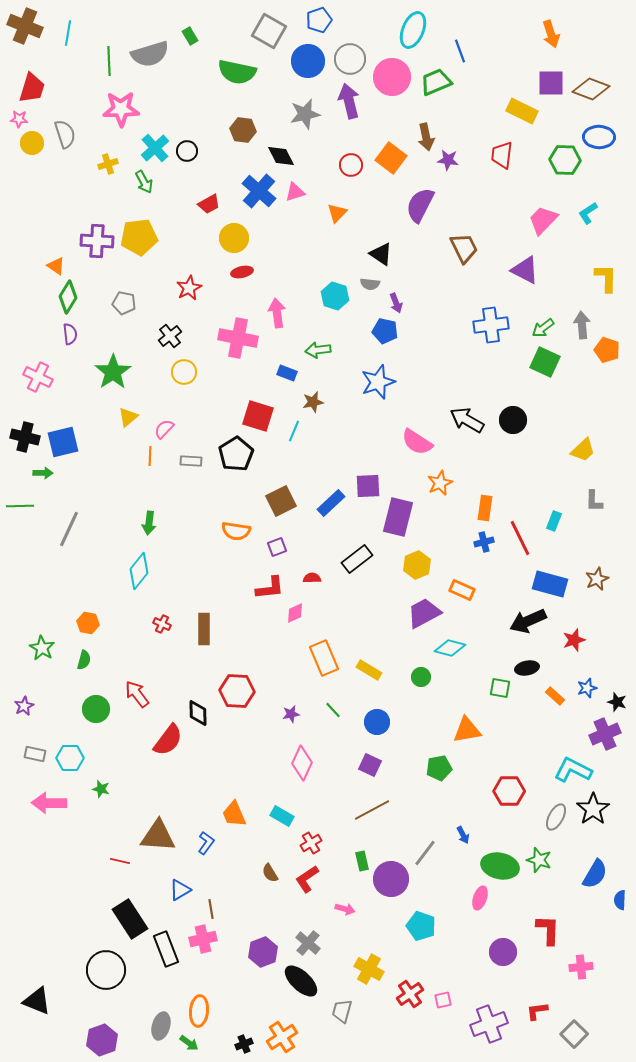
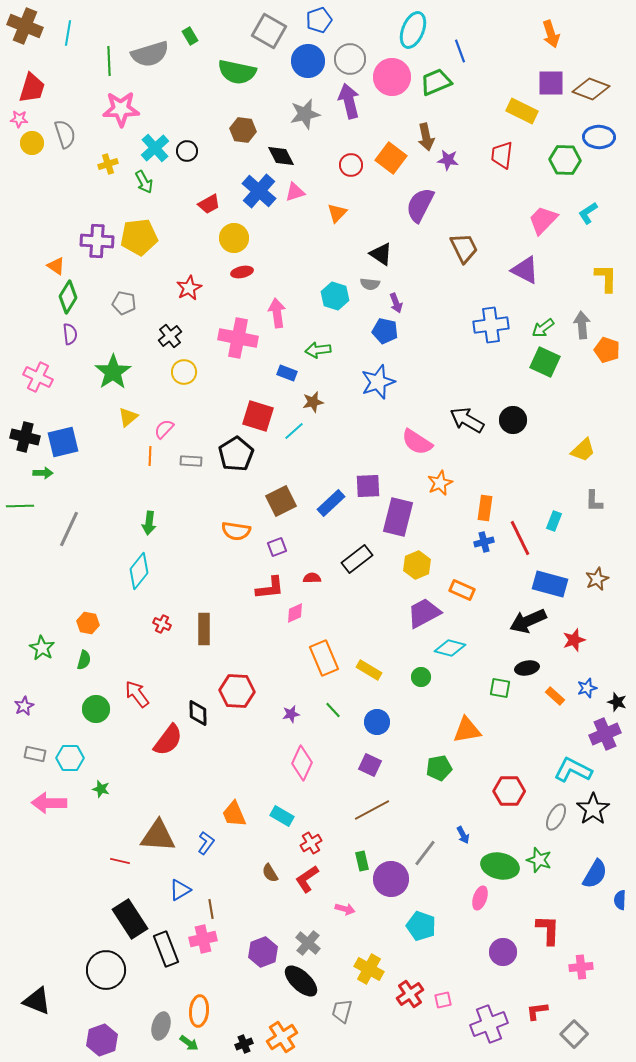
cyan line at (294, 431): rotated 25 degrees clockwise
